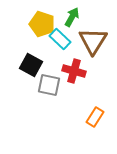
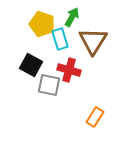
cyan rectangle: rotated 30 degrees clockwise
red cross: moved 5 px left, 1 px up
